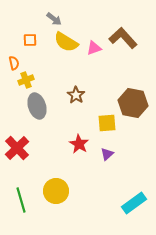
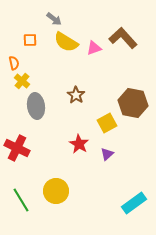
yellow cross: moved 4 px left, 1 px down; rotated 28 degrees counterclockwise
gray ellipse: moved 1 px left; rotated 10 degrees clockwise
yellow square: rotated 24 degrees counterclockwise
red cross: rotated 20 degrees counterclockwise
green line: rotated 15 degrees counterclockwise
